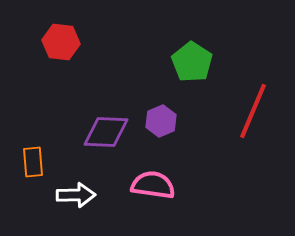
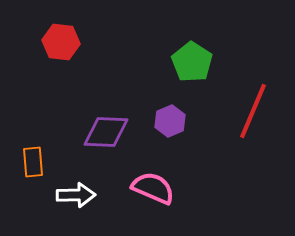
purple hexagon: moved 9 px right
pink semicircle: moved 3 px down; rotated 15 degrees clockwise
